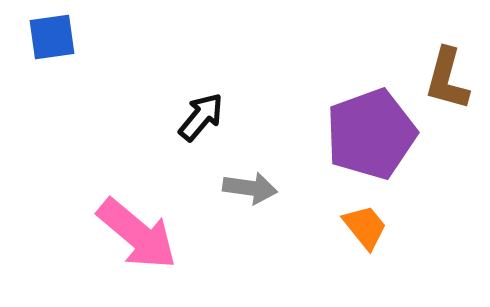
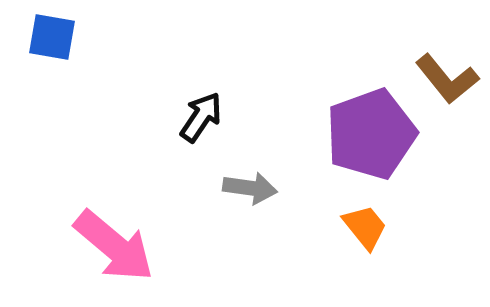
blue square: rotated 18 degrees clockwise
brown L-shape: rotated 54 degrees counterclockwise
black arrow: rotated 6 degrees counterclockwise
pink arrow: moved 23 px left, 12 px down
